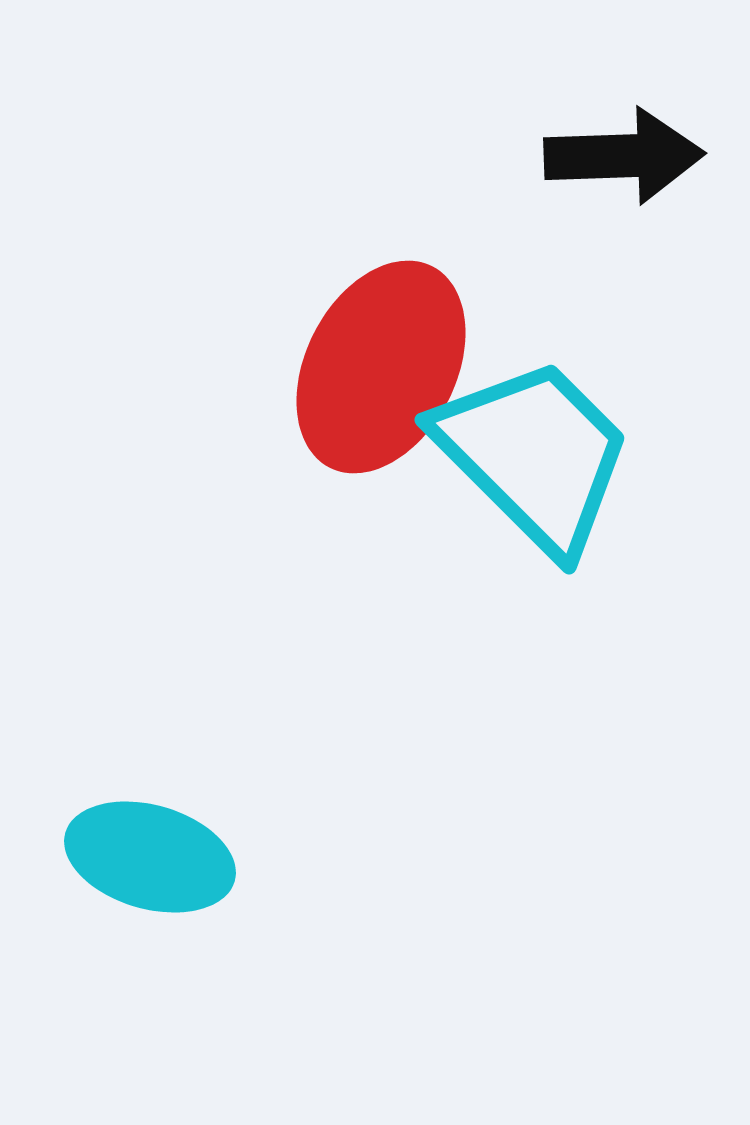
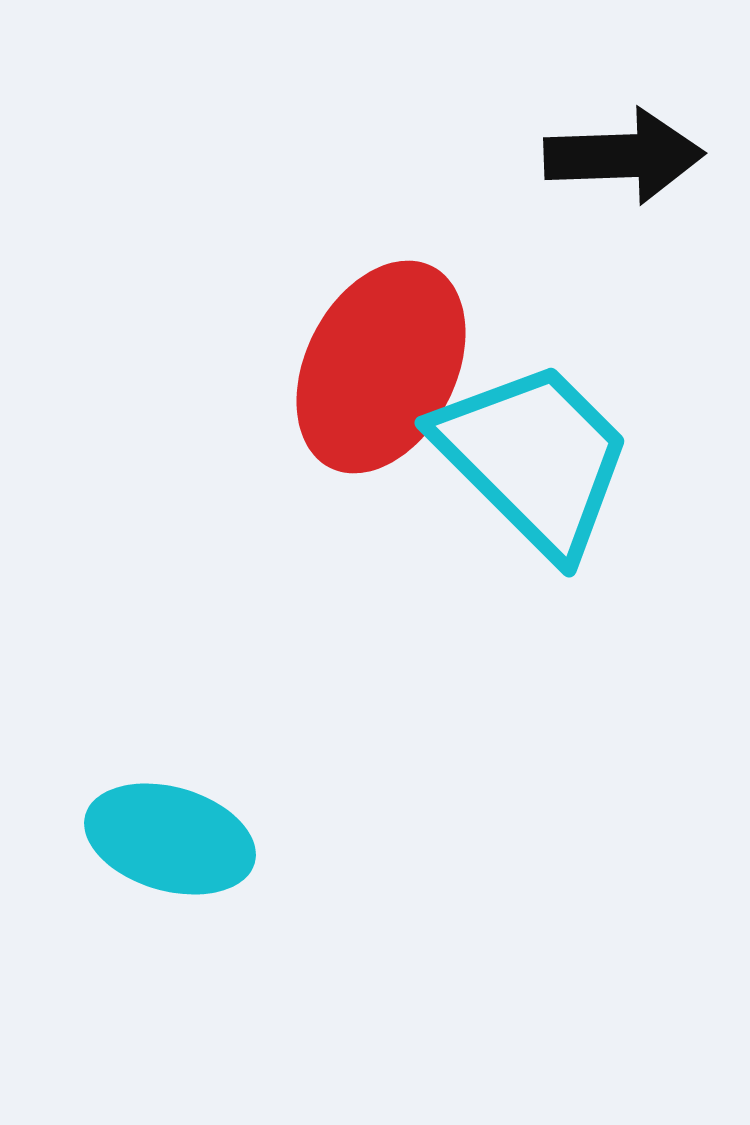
cyan trapezoid: moved 3 px down
cyan ellipse: moved 20 px right, 18 px up
